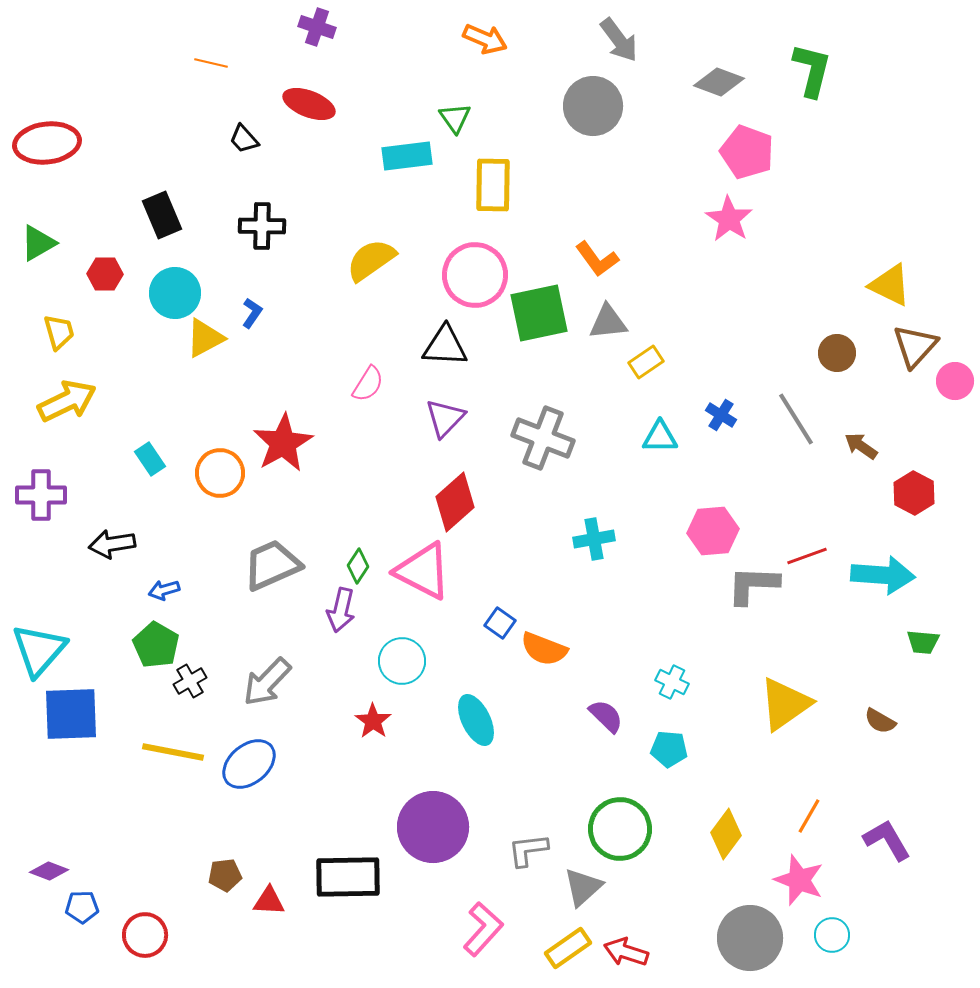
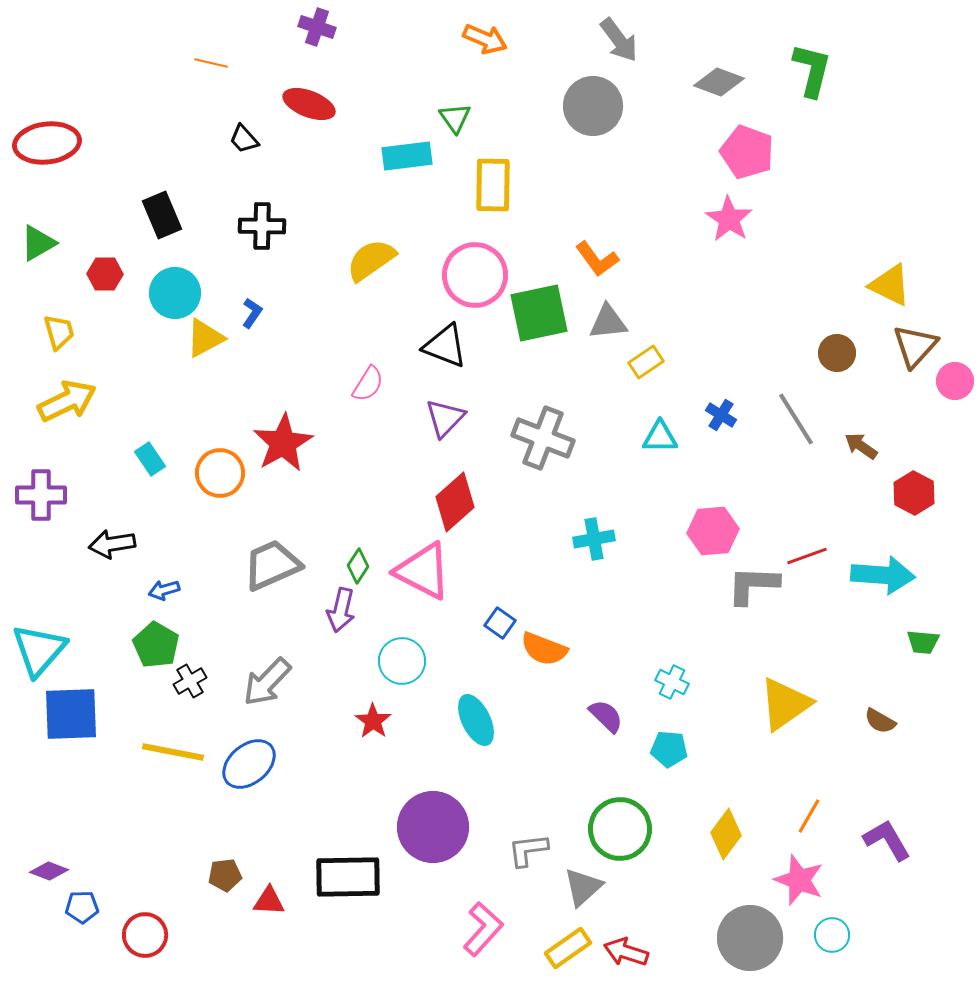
black triangle at (445, 346): rotated 18 degrees clockwise
